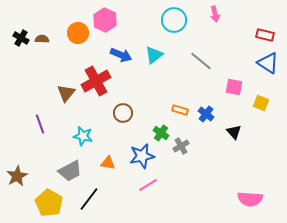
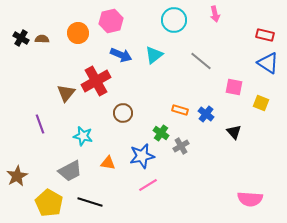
pink hexagon: moved 6 px right, 1 px down; rotated 20 degrees clockwise
black line: moved 1 px right, 3 px down; rotated 70 degrees clockwise
